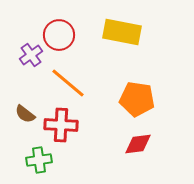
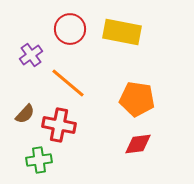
red circle: moved 11 px right, 6 px up
brown semicircle: rotated 85 degrees counterclockwise
red cross: moved 2 px left; rotated 8 degrees clockwise
